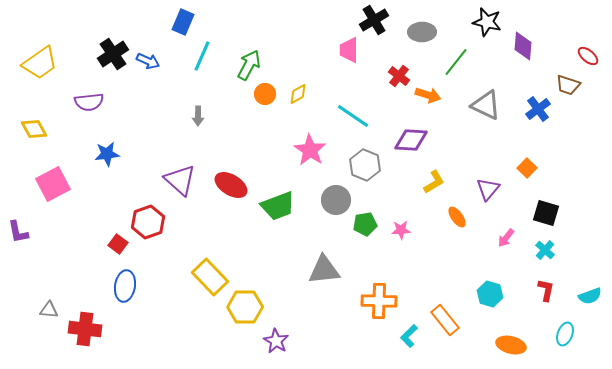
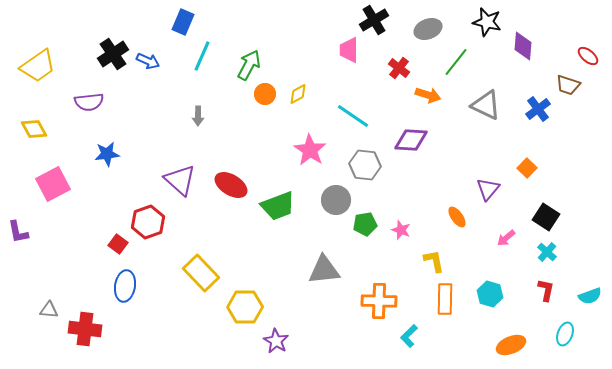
gray ellipse at (422, 32): moved 6 px right, 3 px up; rotated 20 degrees counterclockwise
yellow trapezoid at (40, 63): moved 2 px left, 3 px down
red cross at (399, 76): moved 8 px up
gray hexagon at (365, 165): rotated 16 degrees counterclockwise
yellow L-shape at (434, 182): moved 79 px down; rotated 70 degrees counterclockwise
black square at (546, 213): moved 4 px down; rotated 16 degrees clockwise
pink star at (401, 230): rotated 24 degrees clockwise
pink arrow at (506, 238): rotated 12 degrees clockwise
cyan cross at (545, 250): moved 2 px right, 2 px down
yellow rectangle at (210, 277): moved 9 px left, 4 px up
orange rectangle at (445, 320): moved 21 px up; rotated 40 degrees clockwise
orange ellipse at (511, 345): rotated 36 degrees counterclockwise
